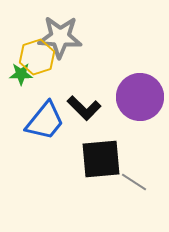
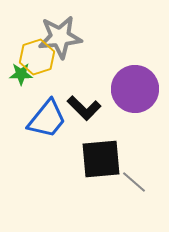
gray star: rotated 9 degrees counterclockwise
purple circle: moved 5 px left, 8 px up
blue trapezoid: moved 2 px right, 2 px up
gray line: rotated 8 degrees clockwise
